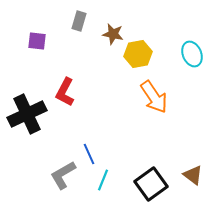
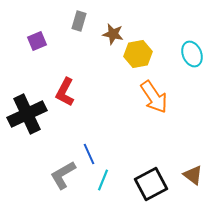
purple square: rotated 30 degrees counterclockwise
black square: rotated 8 degrees clockwise
